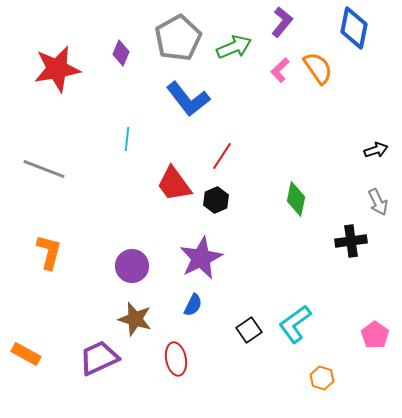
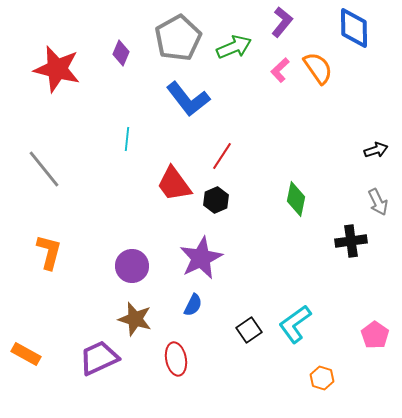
blue diamond: rotated 12 degrees counterclockwise
red star: rotated 24 degrees clockwise
gray line: rotated 30 degrees clockwise
